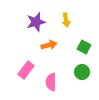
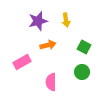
purple star: moved 2 px right, 1 px up
orange arrow: moved 1 px left
pink rectangle: moved 4 px left, 8 px up; rotated 24 degrees clockwise
